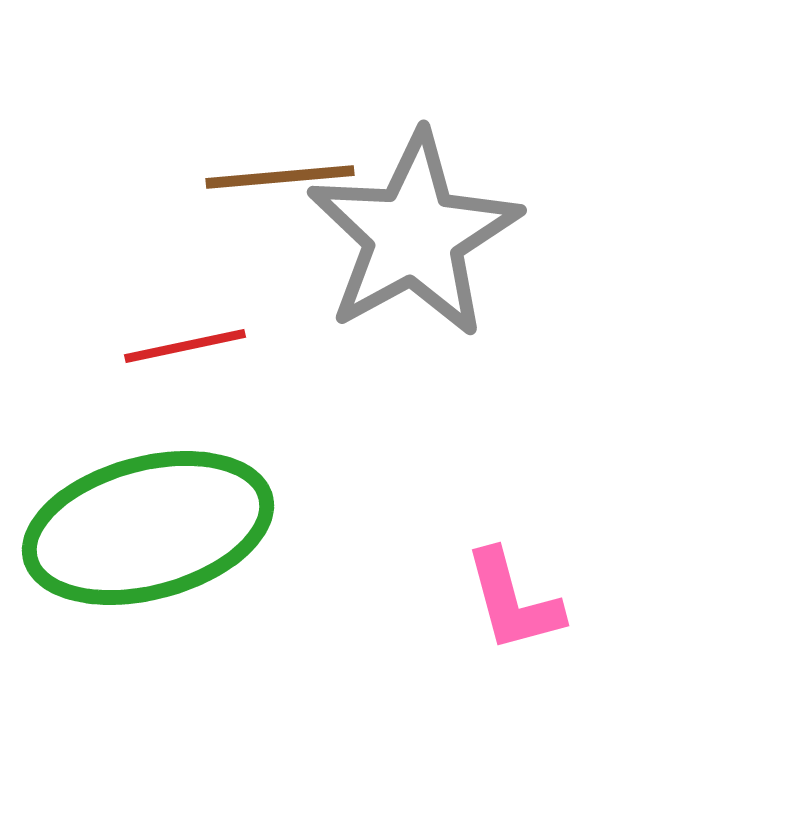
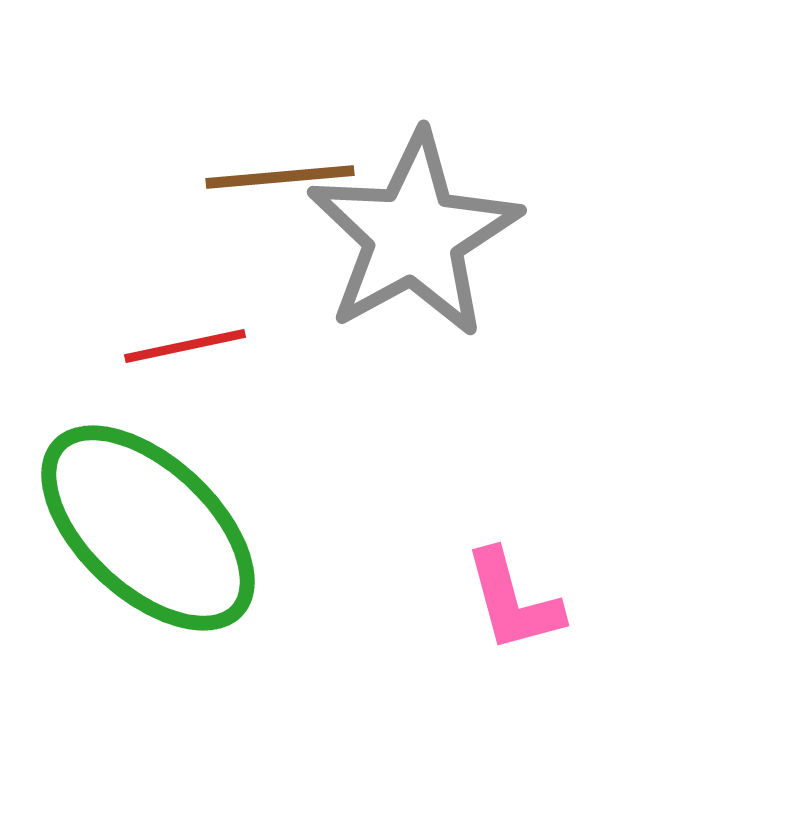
green ellipse: rotated 58 degrees clockwise
